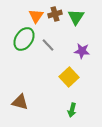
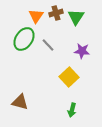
brown cross: moved 1 px right, 1 px up
